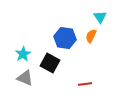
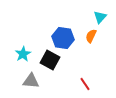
cyan triangle: rotated 16 degrees clockwise
blue hexagon: moved 2 px left
black square: moved 3 px up
gray triangle: moved 6 px right, 3 px down; rotated 18 degrees counterclockwise
red line: rotated 64 degrees clockwise
